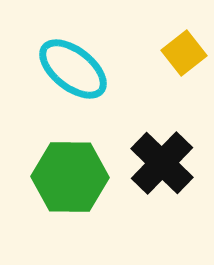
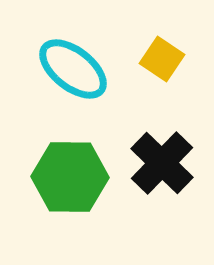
yellow square: moved 22 px left, 6 px down; rotated 18 degrees counterclockwise
